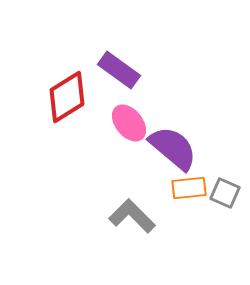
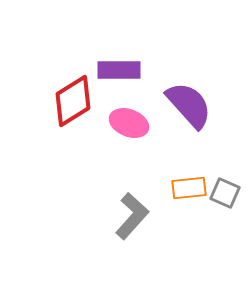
purple rectangle: rotated 36 degrees counterclockwise
red diamond: moved 6 px right, 4 px down
pink ellipse: rotated 30 degrees counterclockwise
purple semicircle: moved 16 px right, 43 px up; rotated 8 degrees clockwise
gray L-shape: rotated 87 degrees clockwise
